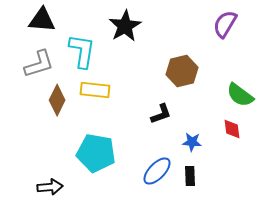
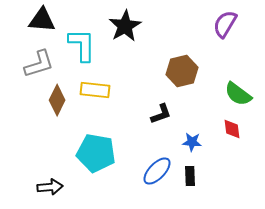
cyan L-shape: moved 6 px up; rotated 9 degrees counterclockwise
green semicircle: moved 2 px left, 1 px up
